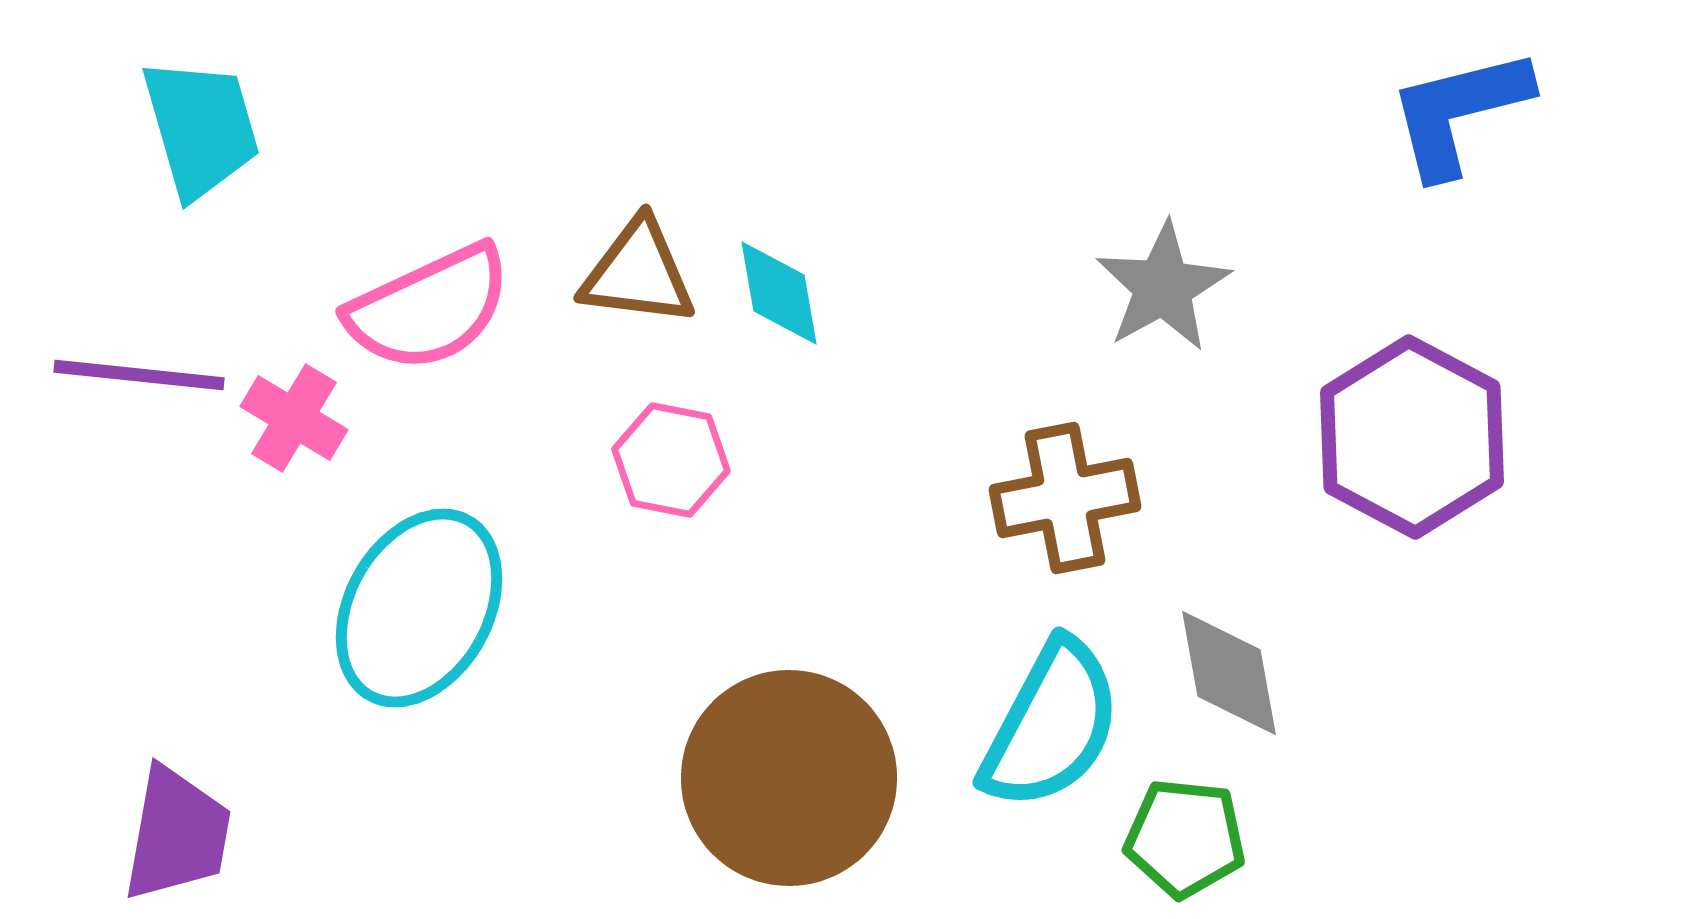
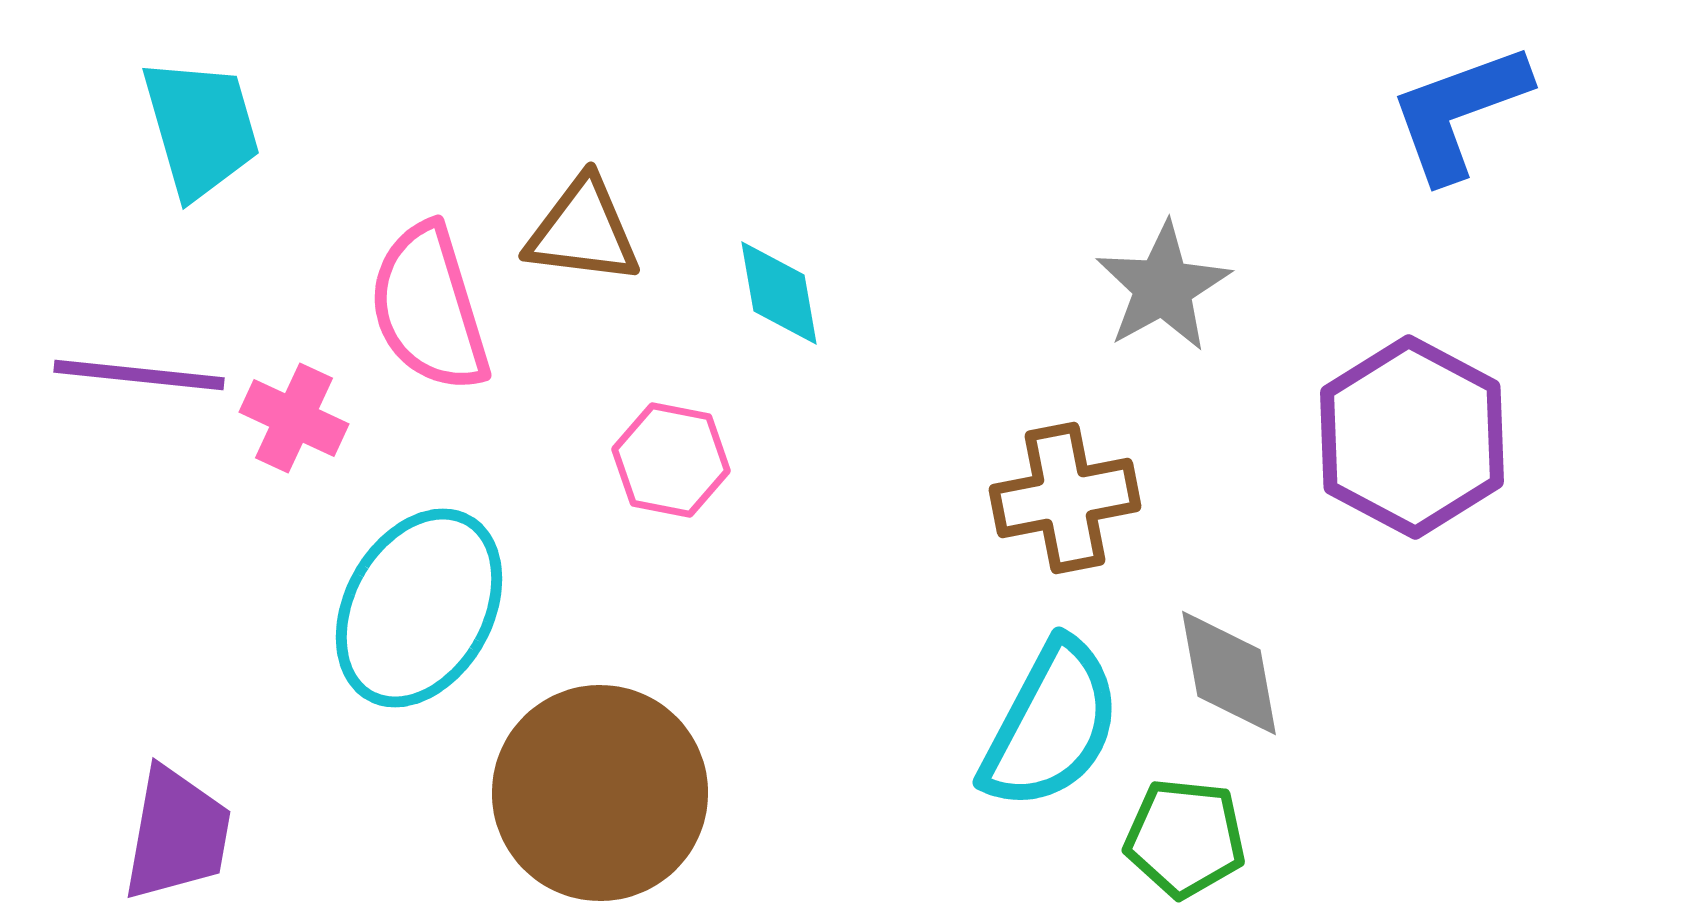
blue L-shape: rotated 6 degrees counterclockwise
brown triangle: moved 55 px left, 42 px up
pink semicircle: rotated 98 degrees clockwise
pink cross: rotated 6 degrees counterclockwise
brown circle: moved 189 px left, 15 px down
